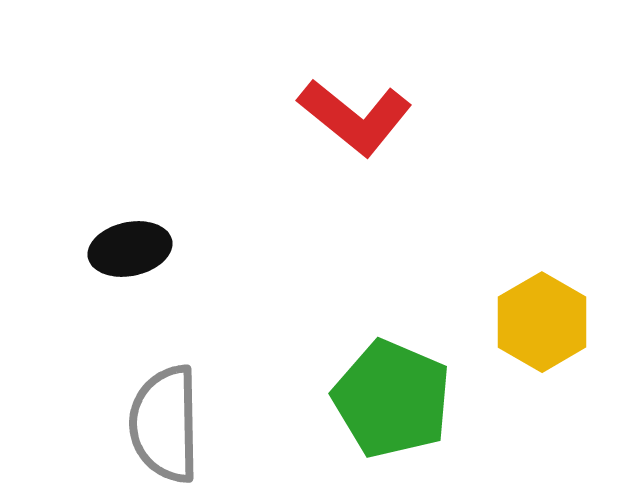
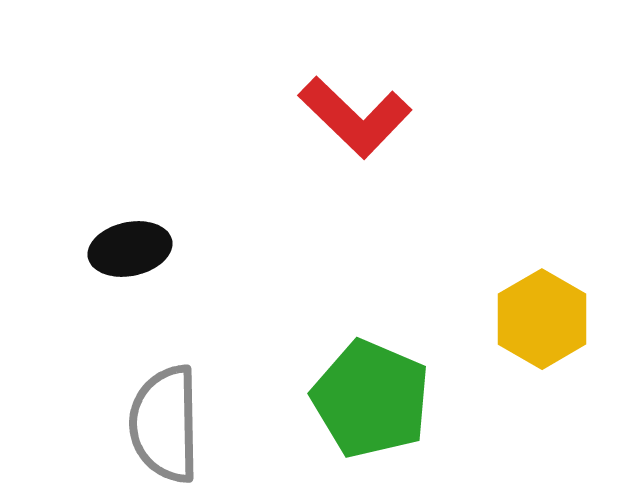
red L-shape: rotated 5 degrees clockwise
yellow hexagon: moved 3 px up
green pentagon: moved 21 px left
